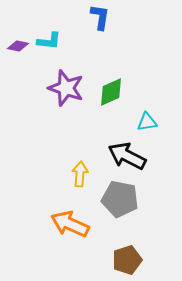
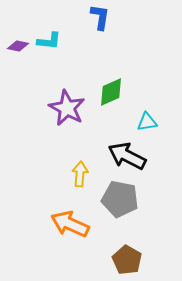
purple star: moved 1 px right, 20 px down; rotated 9 degrees clockwise
brown pentagon: rotated 24 degrees counterclockwise
